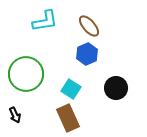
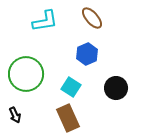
brown ellipse: moved 3 px right, 8 px up
cyan square: moved 2 px up
